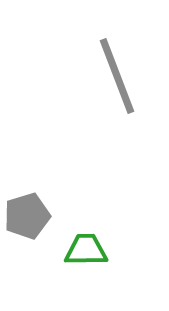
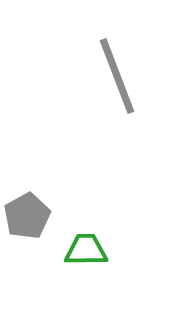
gray pentagon: rotated 12 degrees counterclockwise
